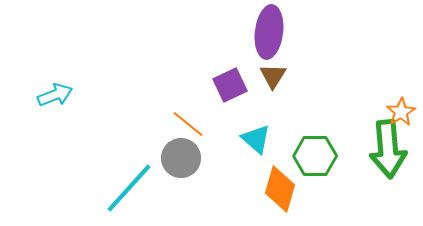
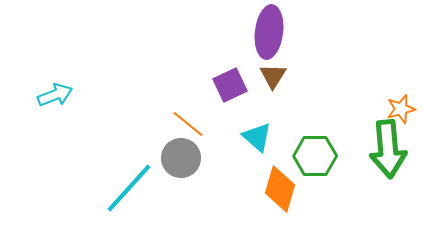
orange star: moved 3 px up; rotated 16 degrees clockwise
cyan triangle: moved 1 px right, 2 px up
